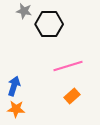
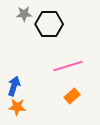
gray star: moved 3 px down; rotated 14 degrees counterclockwise
orange star: moved 1 px right, 2 px up
